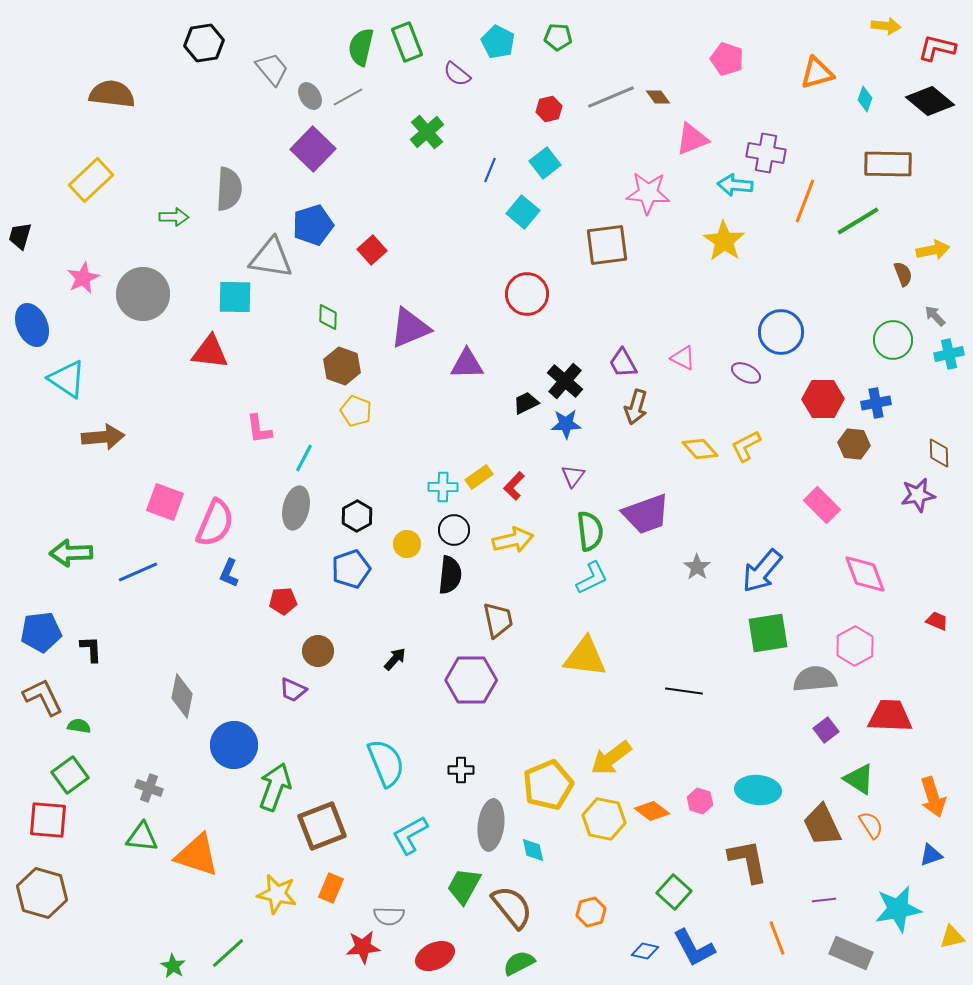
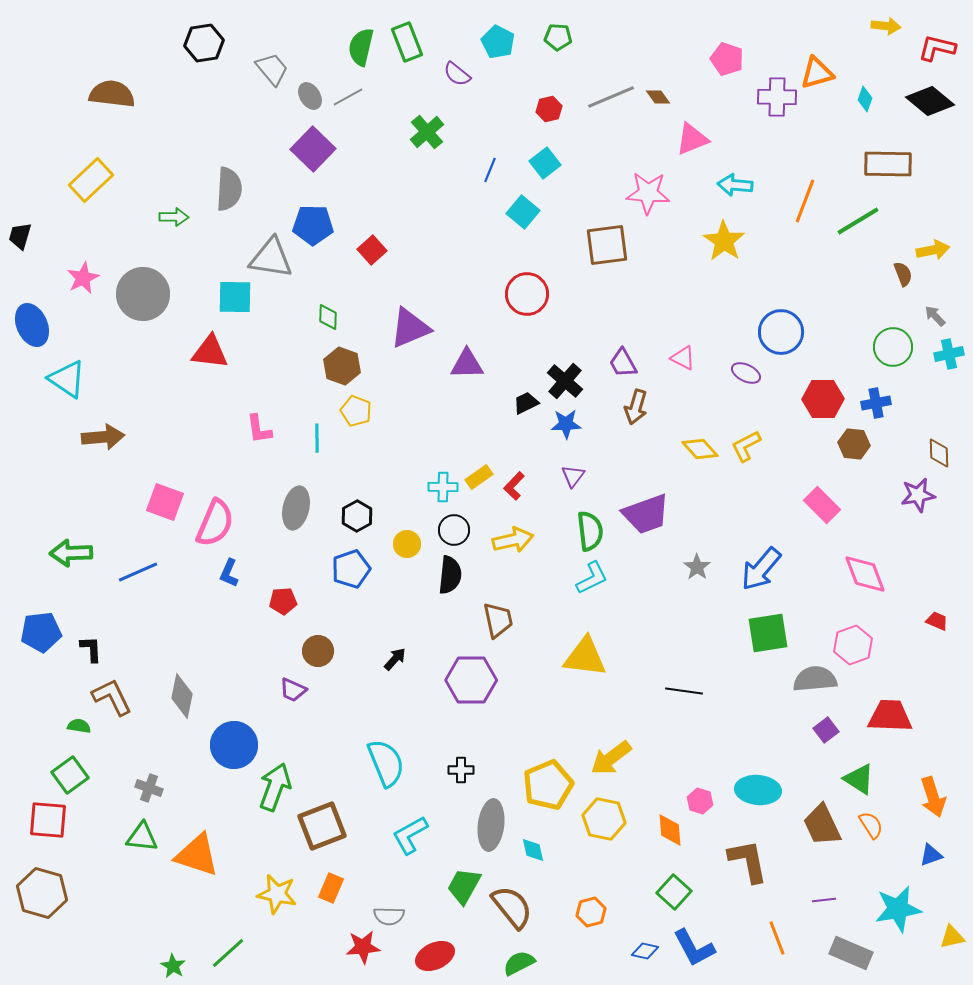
purple cross at (766, 153): moved 11 px right, 56 px up; rotated 9 degrees counterclockwise
blue pentagon at (313, 225): rotated 18 degrees clockwise
green circle at (893, 340): moved 7 px down
cyan line at (304, 458): moved 13 px right, 20 px up; rotated 28 degrees counterclockwise
blue arrow at (762, 571): moved 1 px left, 2 px up
pink hexagon at (855, 646): moved 2 px left, 1 px up; rotated 9 degrees clockwise
brown L-shape at (43, 697): moved 69 px right
orange diamond at (652, 811): moved 18 px right, 19 px down; rotated 48 degrees clockwise
